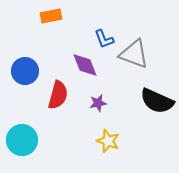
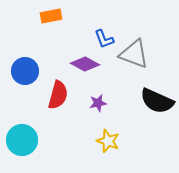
purple diamond: moved 1 px up; rotated 40 degrees counterclockwise
